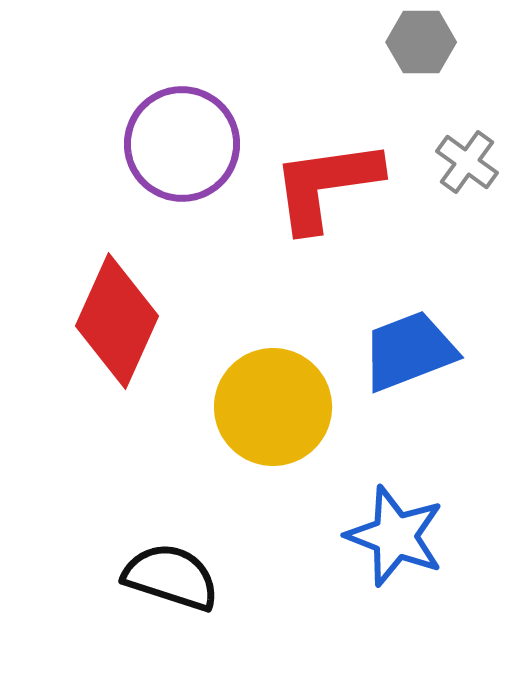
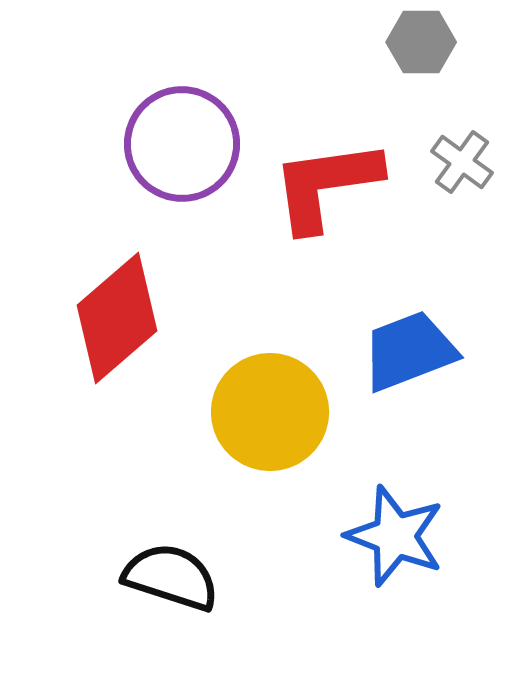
gray cross: moved 5 px left
red diamond: moved 3 px up; rotated 25 degrees clockwise
yellow circle: moved 3 px left, 5 px down
